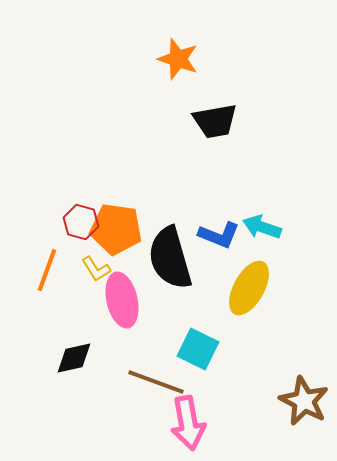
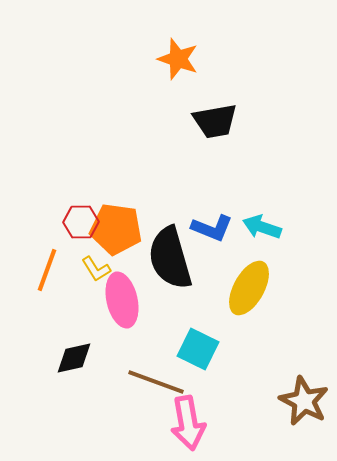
red hexagon: rotated 16 degrees counterclockwise
blue L-shape: moved 7 px left, 7 px up
